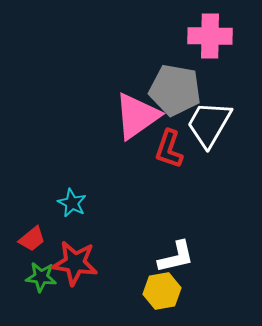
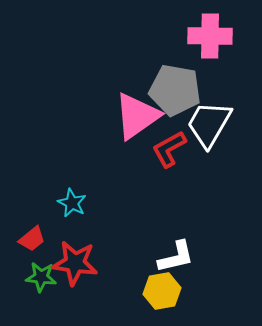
red L-shape: rotated 42 degrees clockwise
